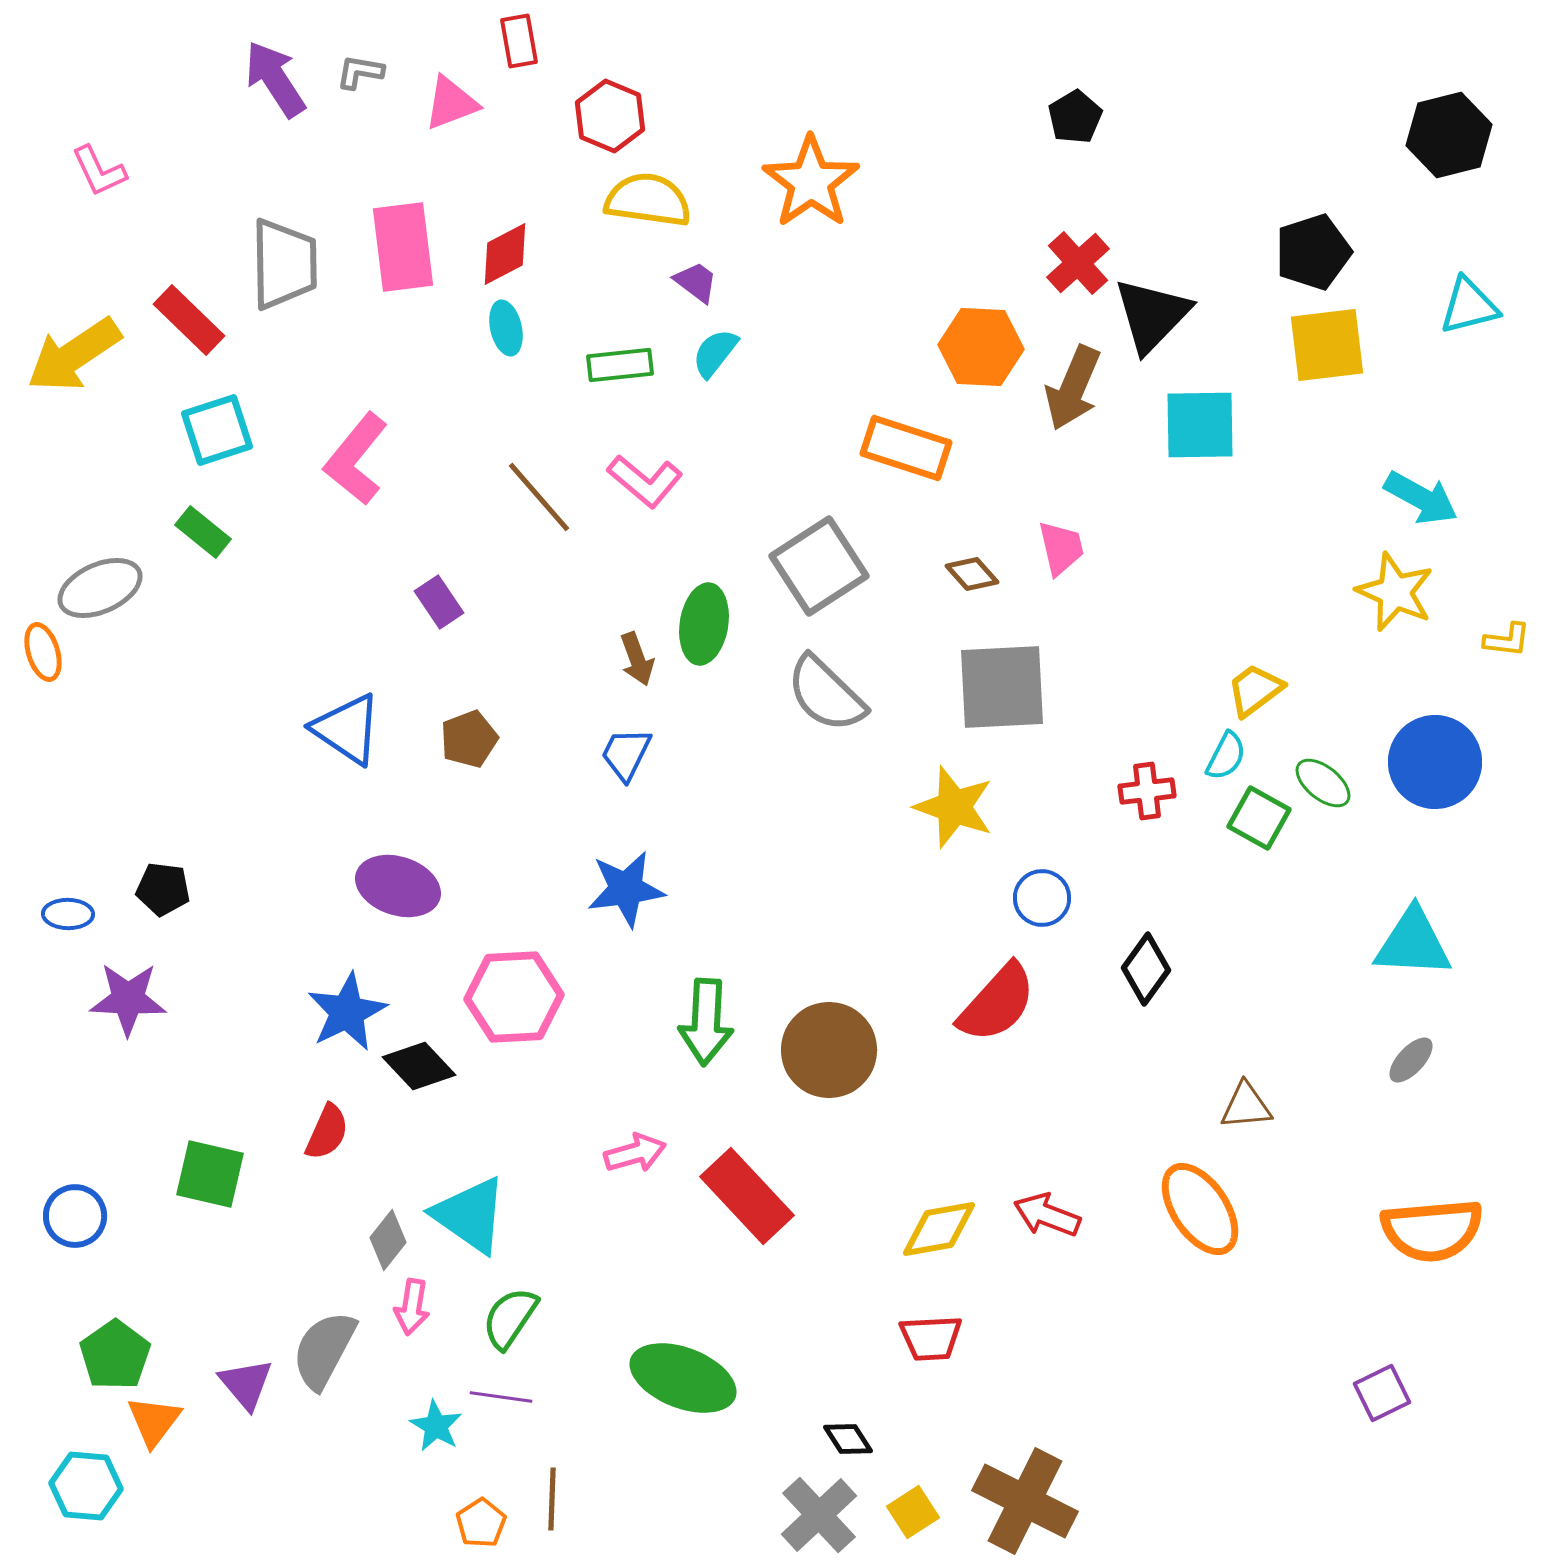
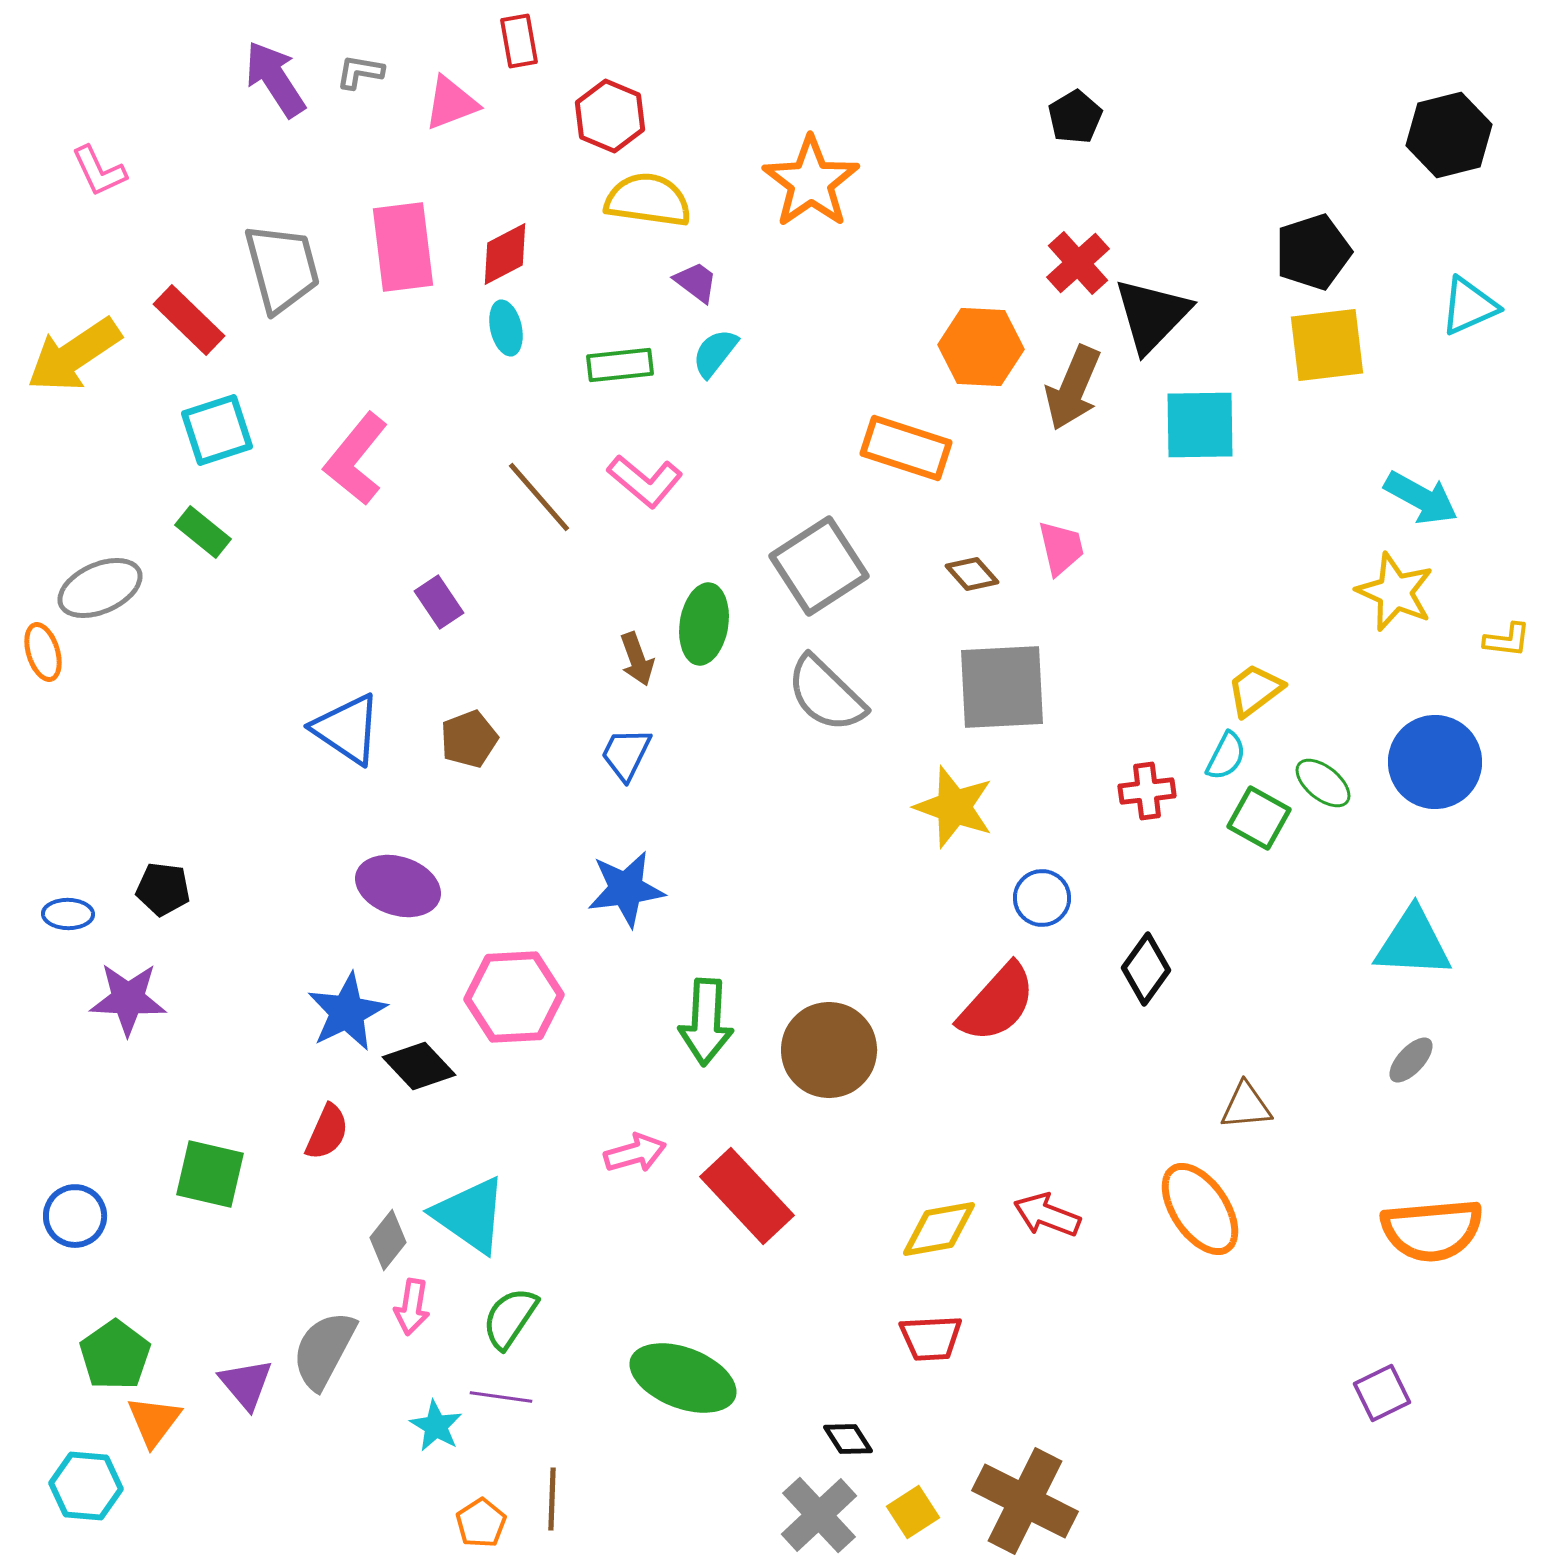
gray trapezoid at (284, 264): moved 2 px left, 4 px down; rotated 14 degrees counterclockwise
cyan triangle at (1469, 306): rotated 10 degrees counterclockwise
